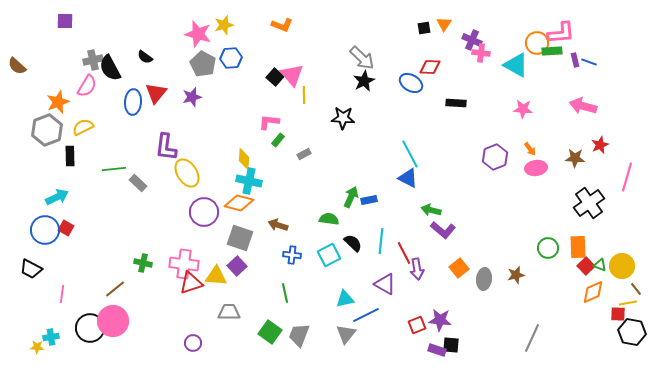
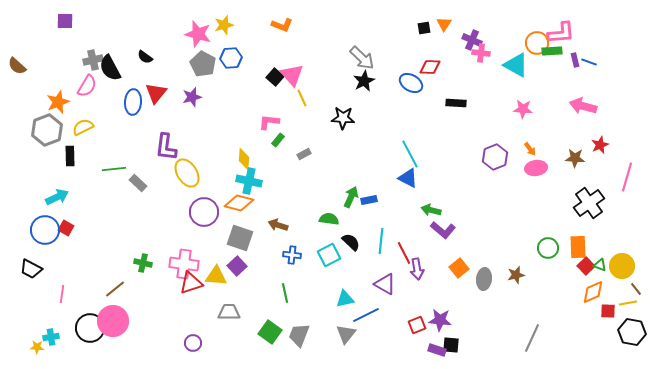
yellow line at (304, 95): moved 2 px left, 3 px down; rotated 24 degrees counterclockwise
black semicircle at (353, 243): moved 2 px left, 1 px up
red square at (618, 314): moved 10 px left, 3 px up
